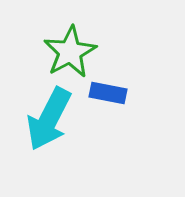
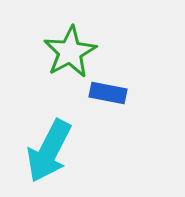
cyan arrow: moved 32 px down
